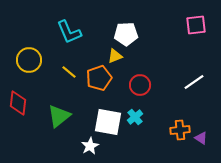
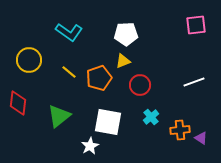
cyan L-shape: rotated 32 degrees counterclockwise
yellow triangle: moved 8 px right, 5 px down
white line: rotated 15 degrees clockwise
cyan cross: moved 16 px right
